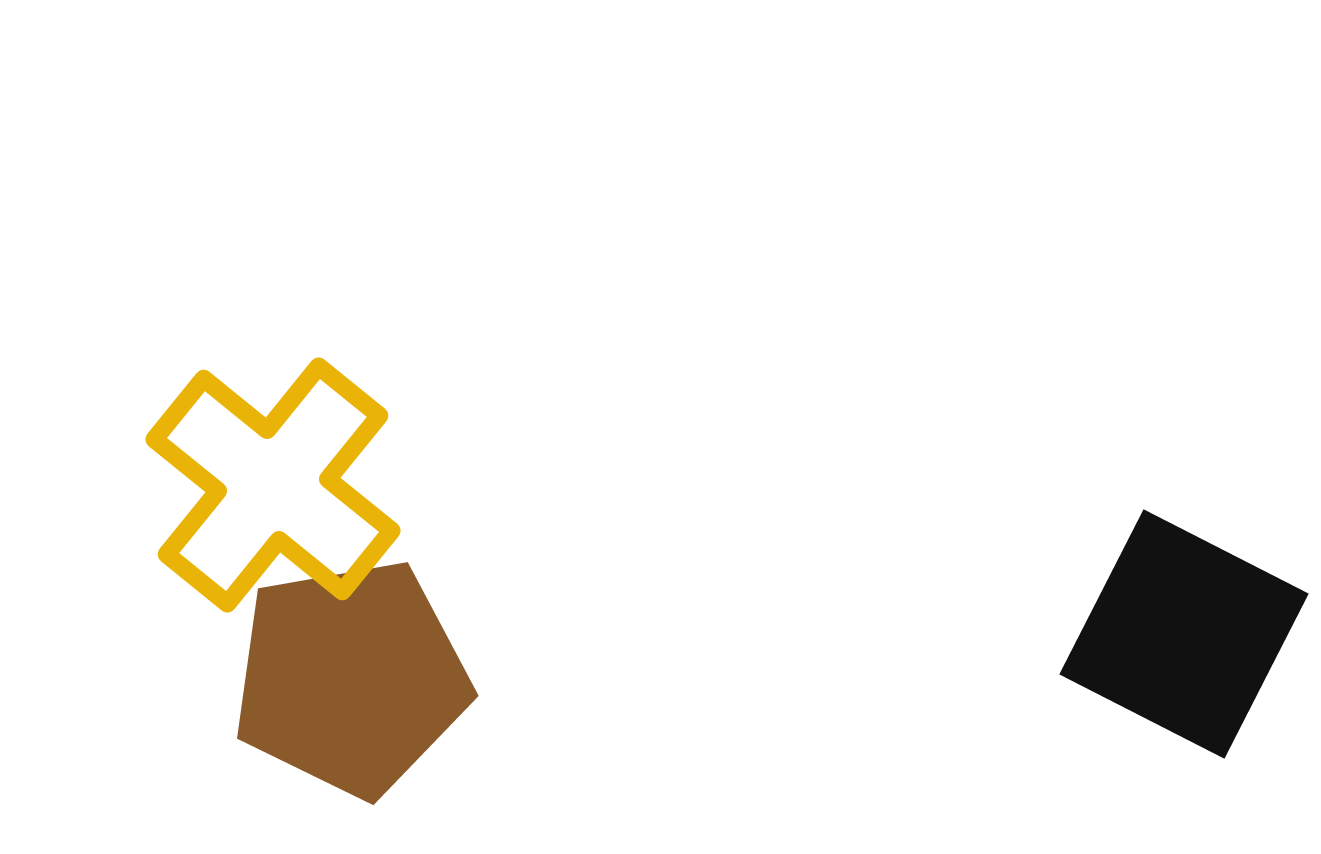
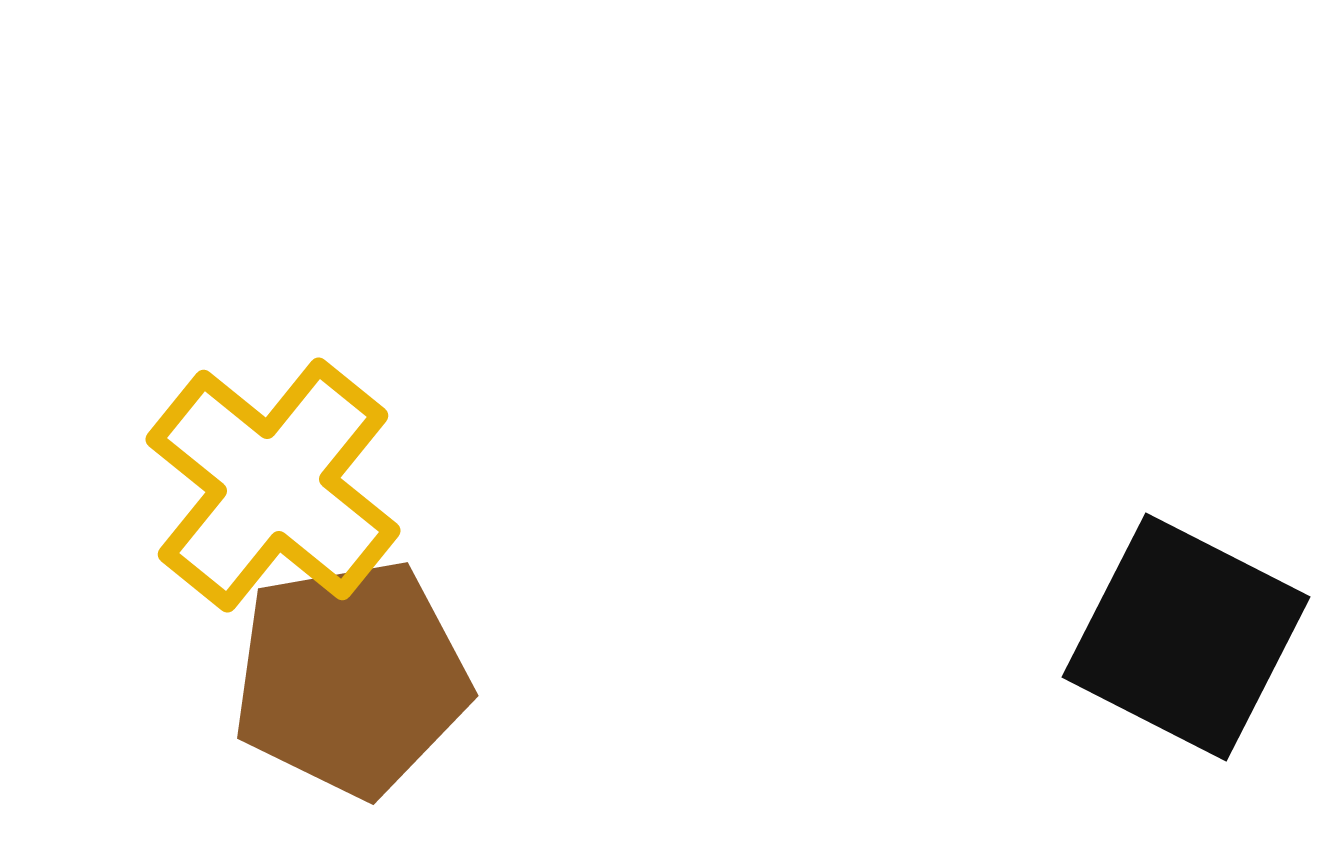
black square: moved 2 px right, 3 px down
